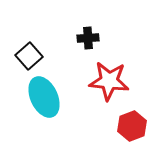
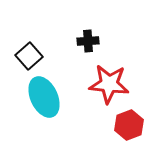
black cross: moved 3 px down
red star: moved 3 px down
red hexagon: moved 3 px left, 1 px up
